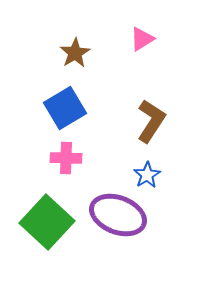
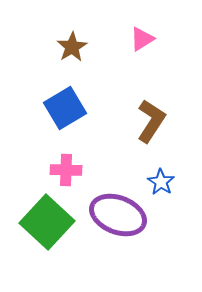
brown star: moved 3 px left, 6 px up
pink cross: moved 12 px down
blue star: moved 14 px right, 7 px down; rotated 8 degrees counterclockwise
